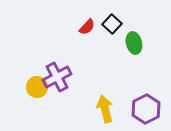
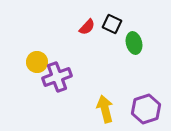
black square: rotated 18 degrees counterclockwise
purple cross: rotated 8 degrees clockwise
yellow circle: moved 25 px up
purple hexagon: rotated 8 degrees clockwise
